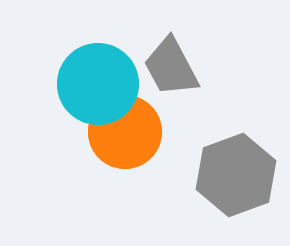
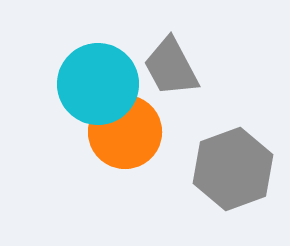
gray hexagon: moved 3 px left, 6 px up
